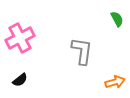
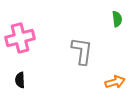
green semicircle: rotated 21 degrees clockwise
pink cross: rotated 12 degrees clockwise
black semicircle: rotated 126 degrees clockwise
